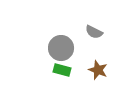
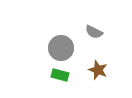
green rectangle: moved 2 px left, 5 px down
